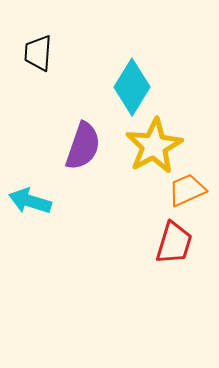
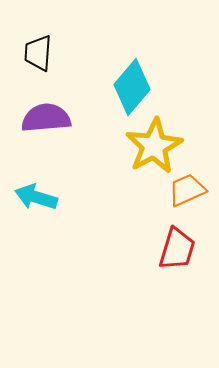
cyan diamond: rotated 8 degrees clockwise
purple semicircle: moved 37 px left, 28 px up; rotated 114 degrees counterclockwise
cyan arrow: moved 6 px right, 4 px up
red trapezoid: moved 3 px right, 6 px down
